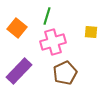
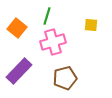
yellow square: moved 7 px up
brown pentagon: moved 5 px down; rotated 10 degrees clockwise
